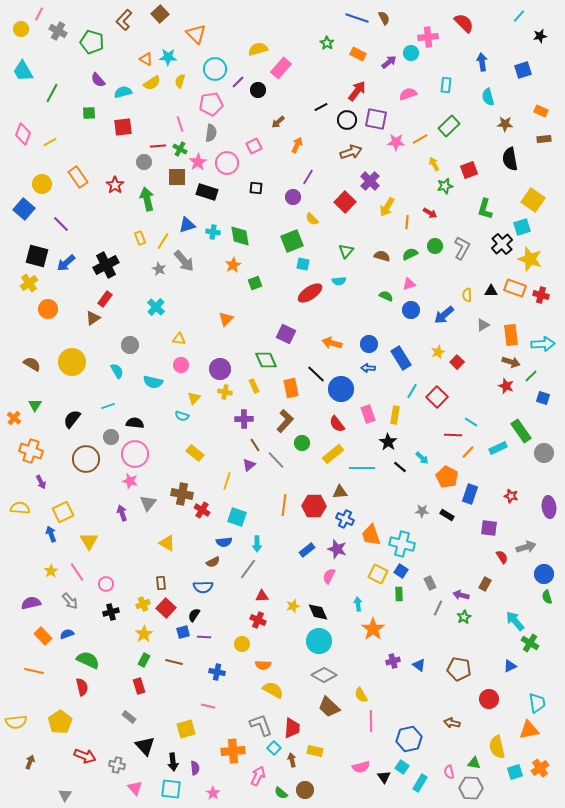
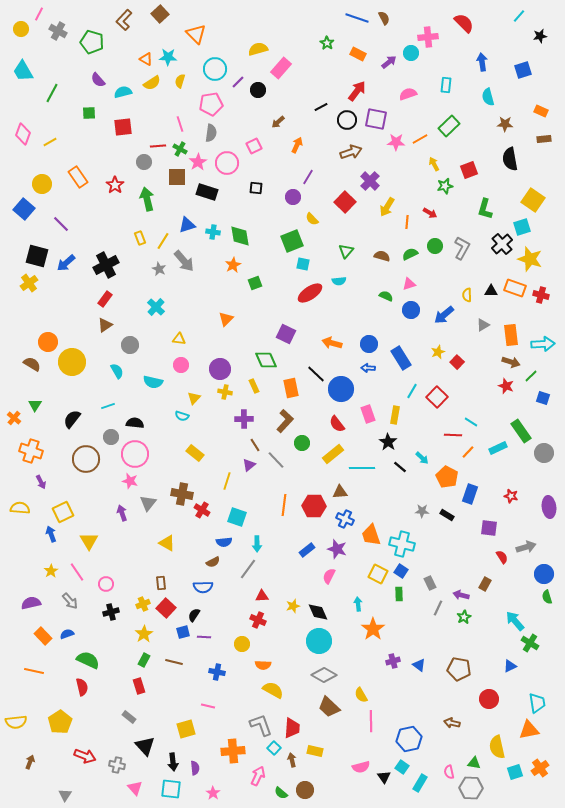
orange circle at (48, 309): moved 33 px down
brown triangle at (93, 318): moved 12 px right, 7 px down
